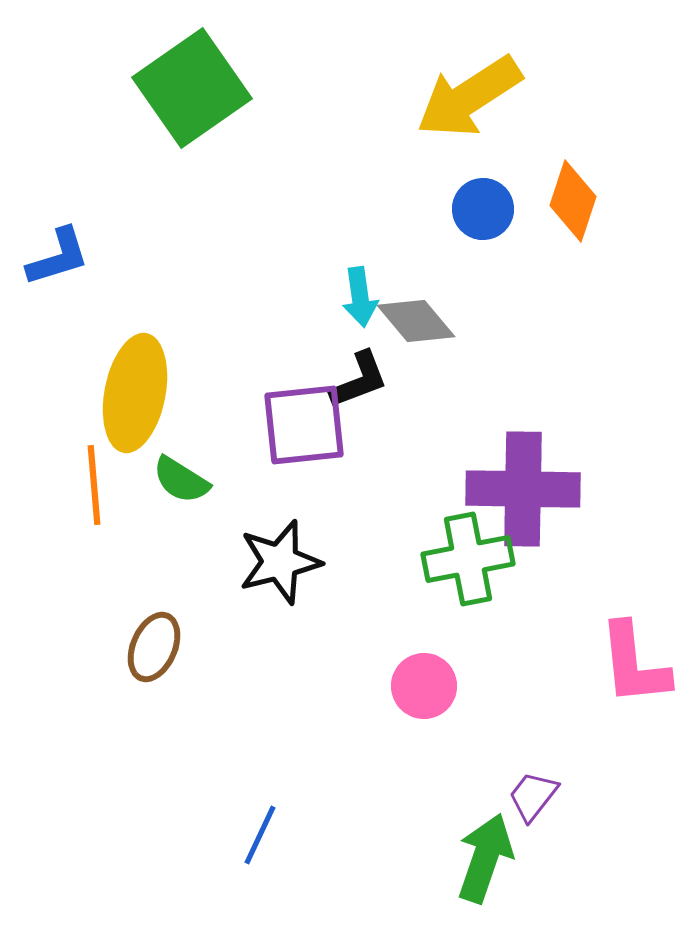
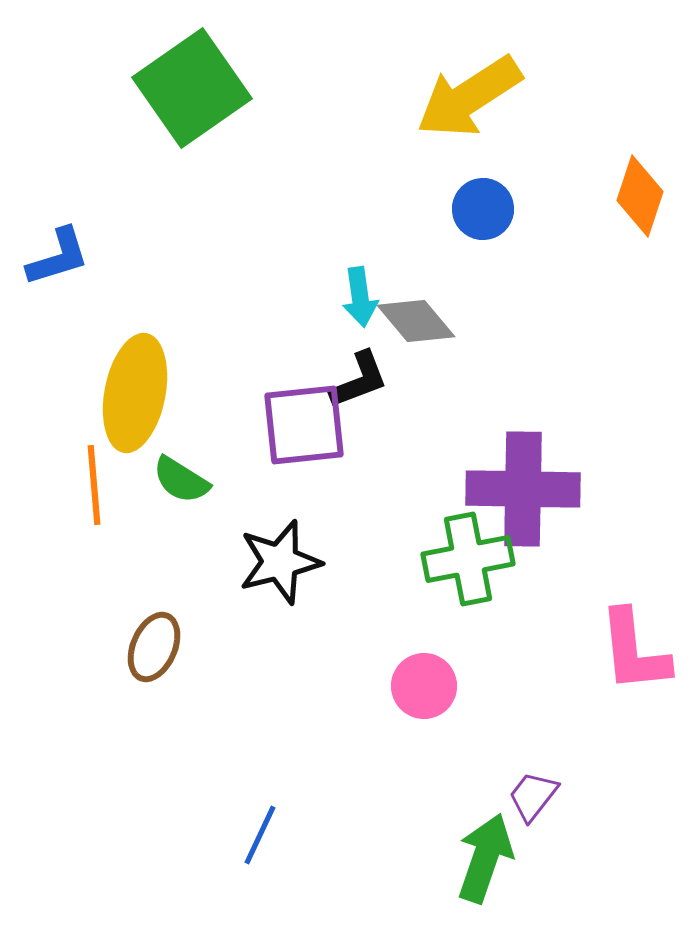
orange diamond: moved 67 px right, 5 px up
pink L-shape: moved 13 px up
